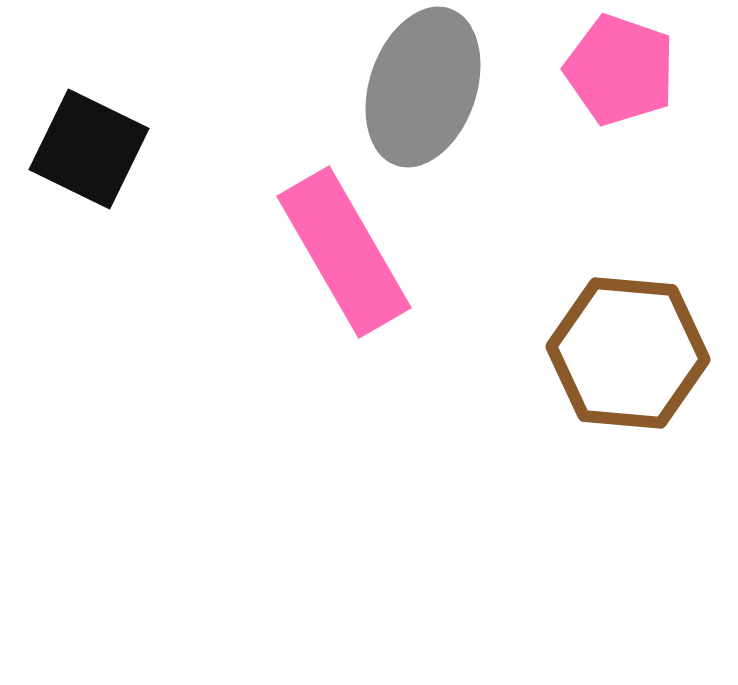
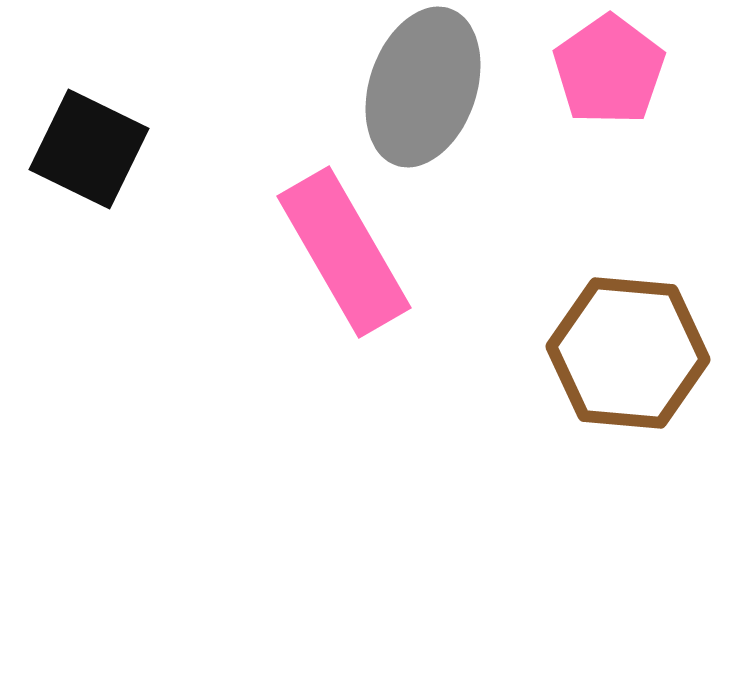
pink pentagon: moved 11 px left; rotated 18 degrees clockwise
